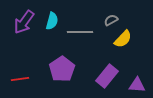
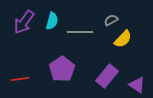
purple triangle: rotated 30 degrees clockwise
